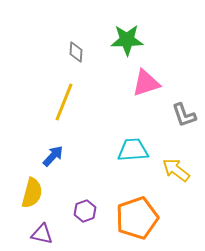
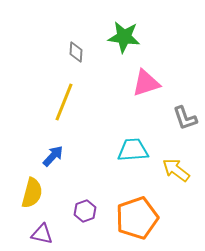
green star: moved 3 px left, 3 px up; rotated 8 degrees clockwise
gray L-shape: moved 1 px right, 3 px down
